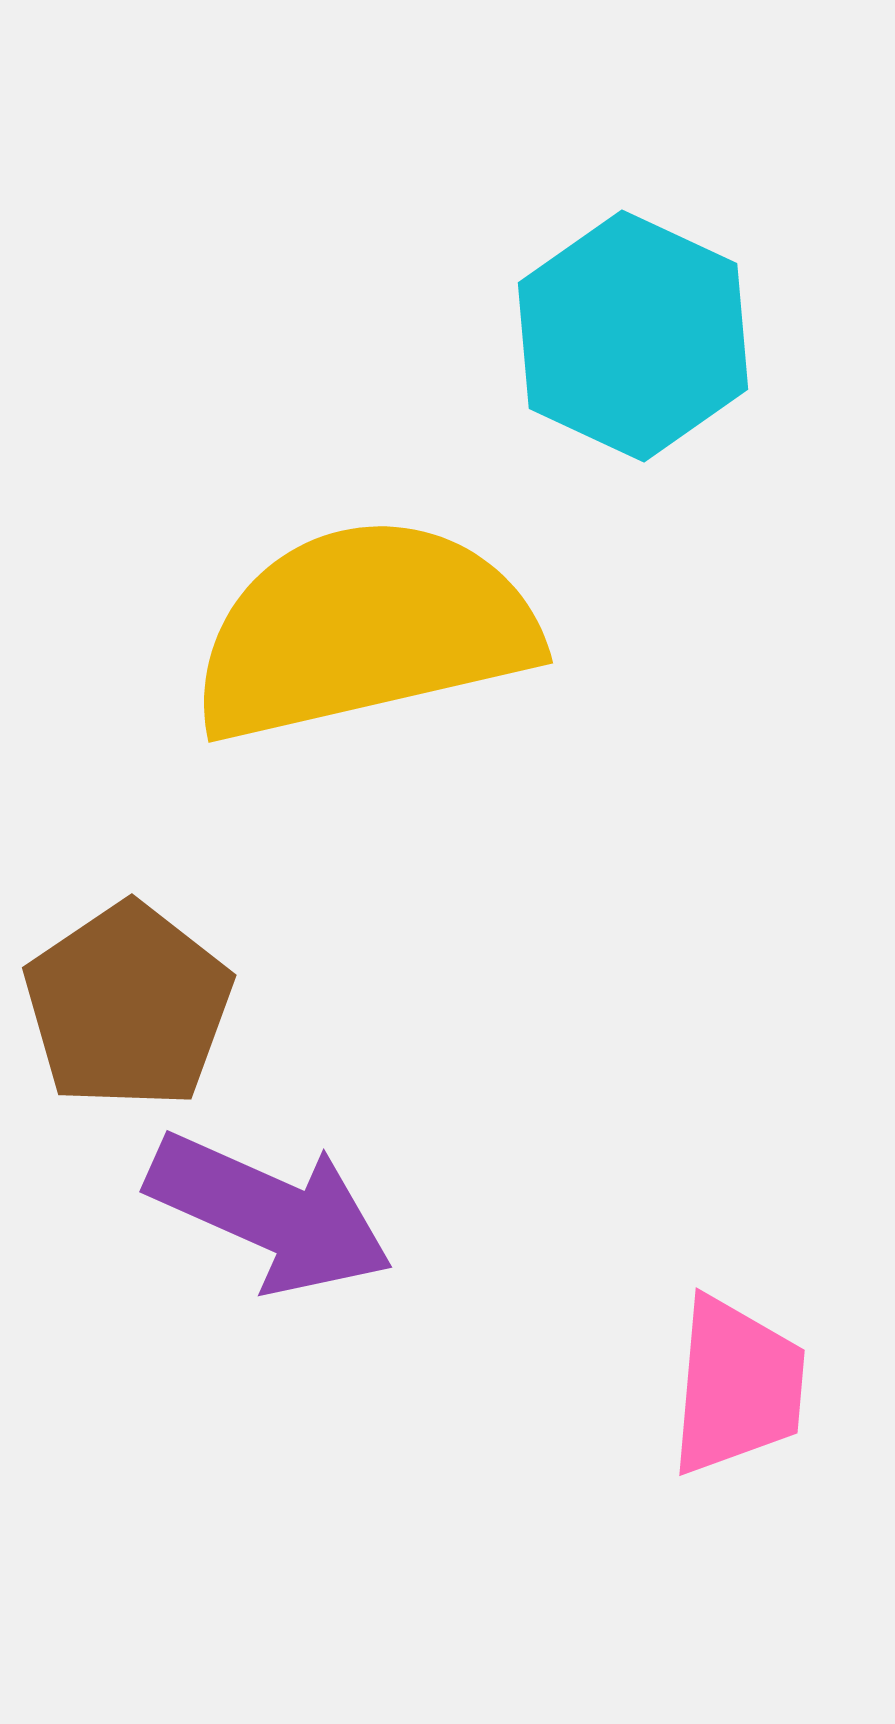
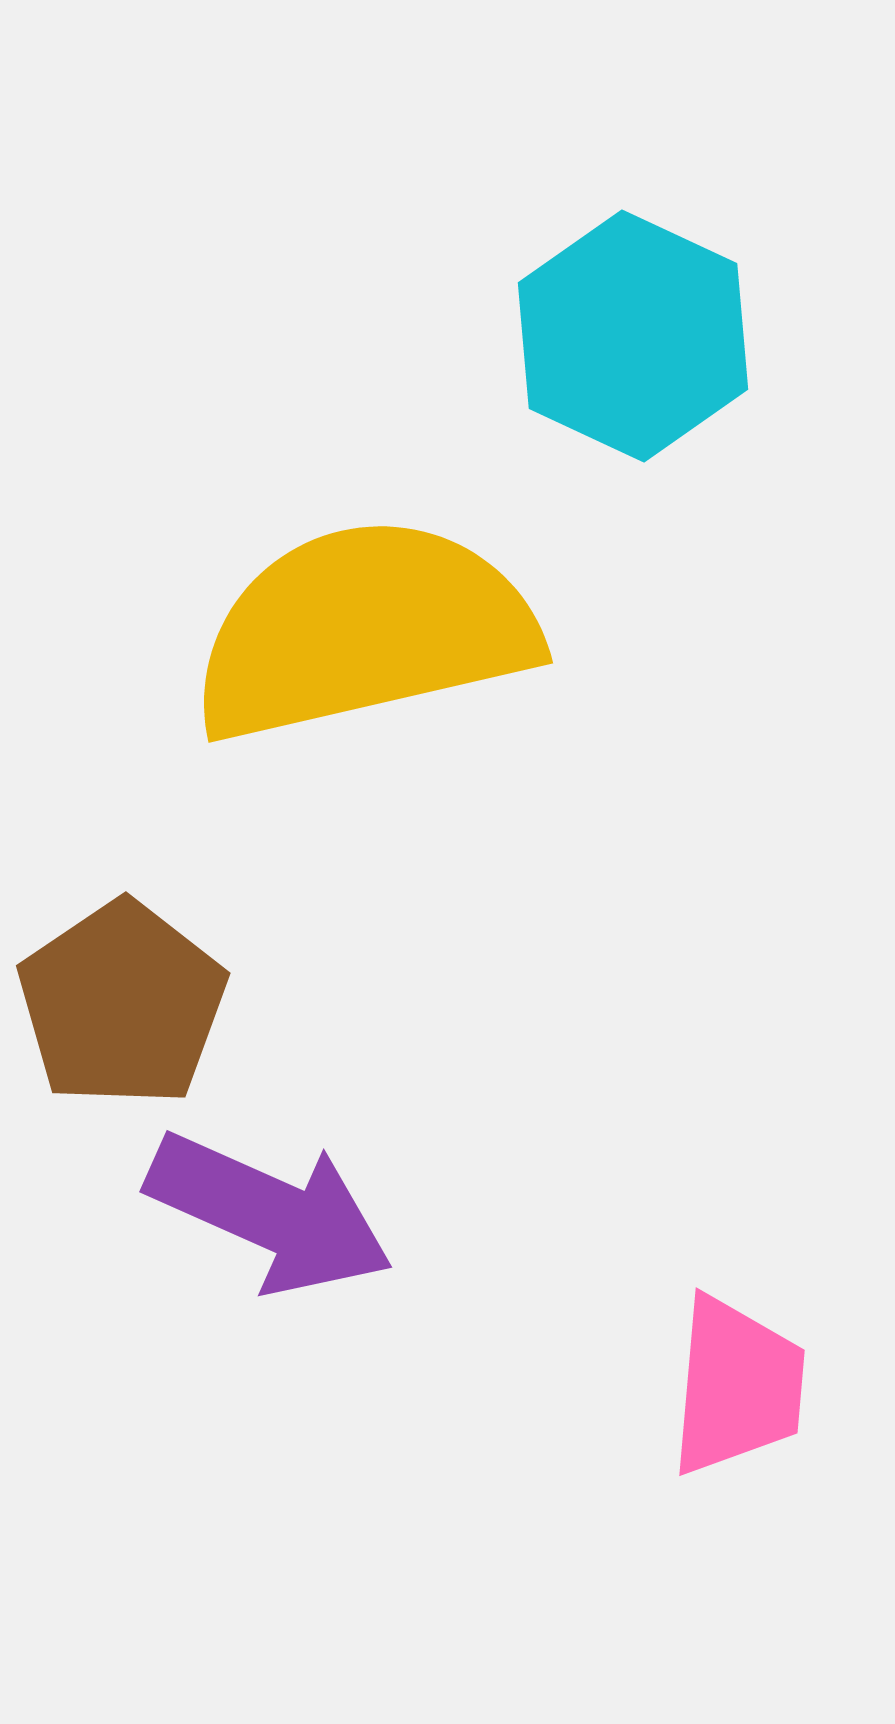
brown pentagon: moved 6 px left, 2 px up
